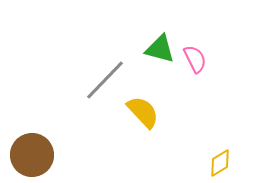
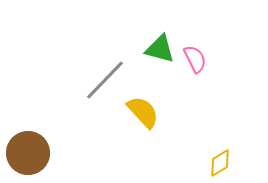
brown circle: moved 4 px left, 2 px up
